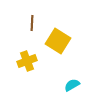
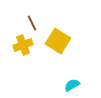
brown line: rotated 28 degrees counterclockwise
yellow cross: moved 4 px left, 16 px up
